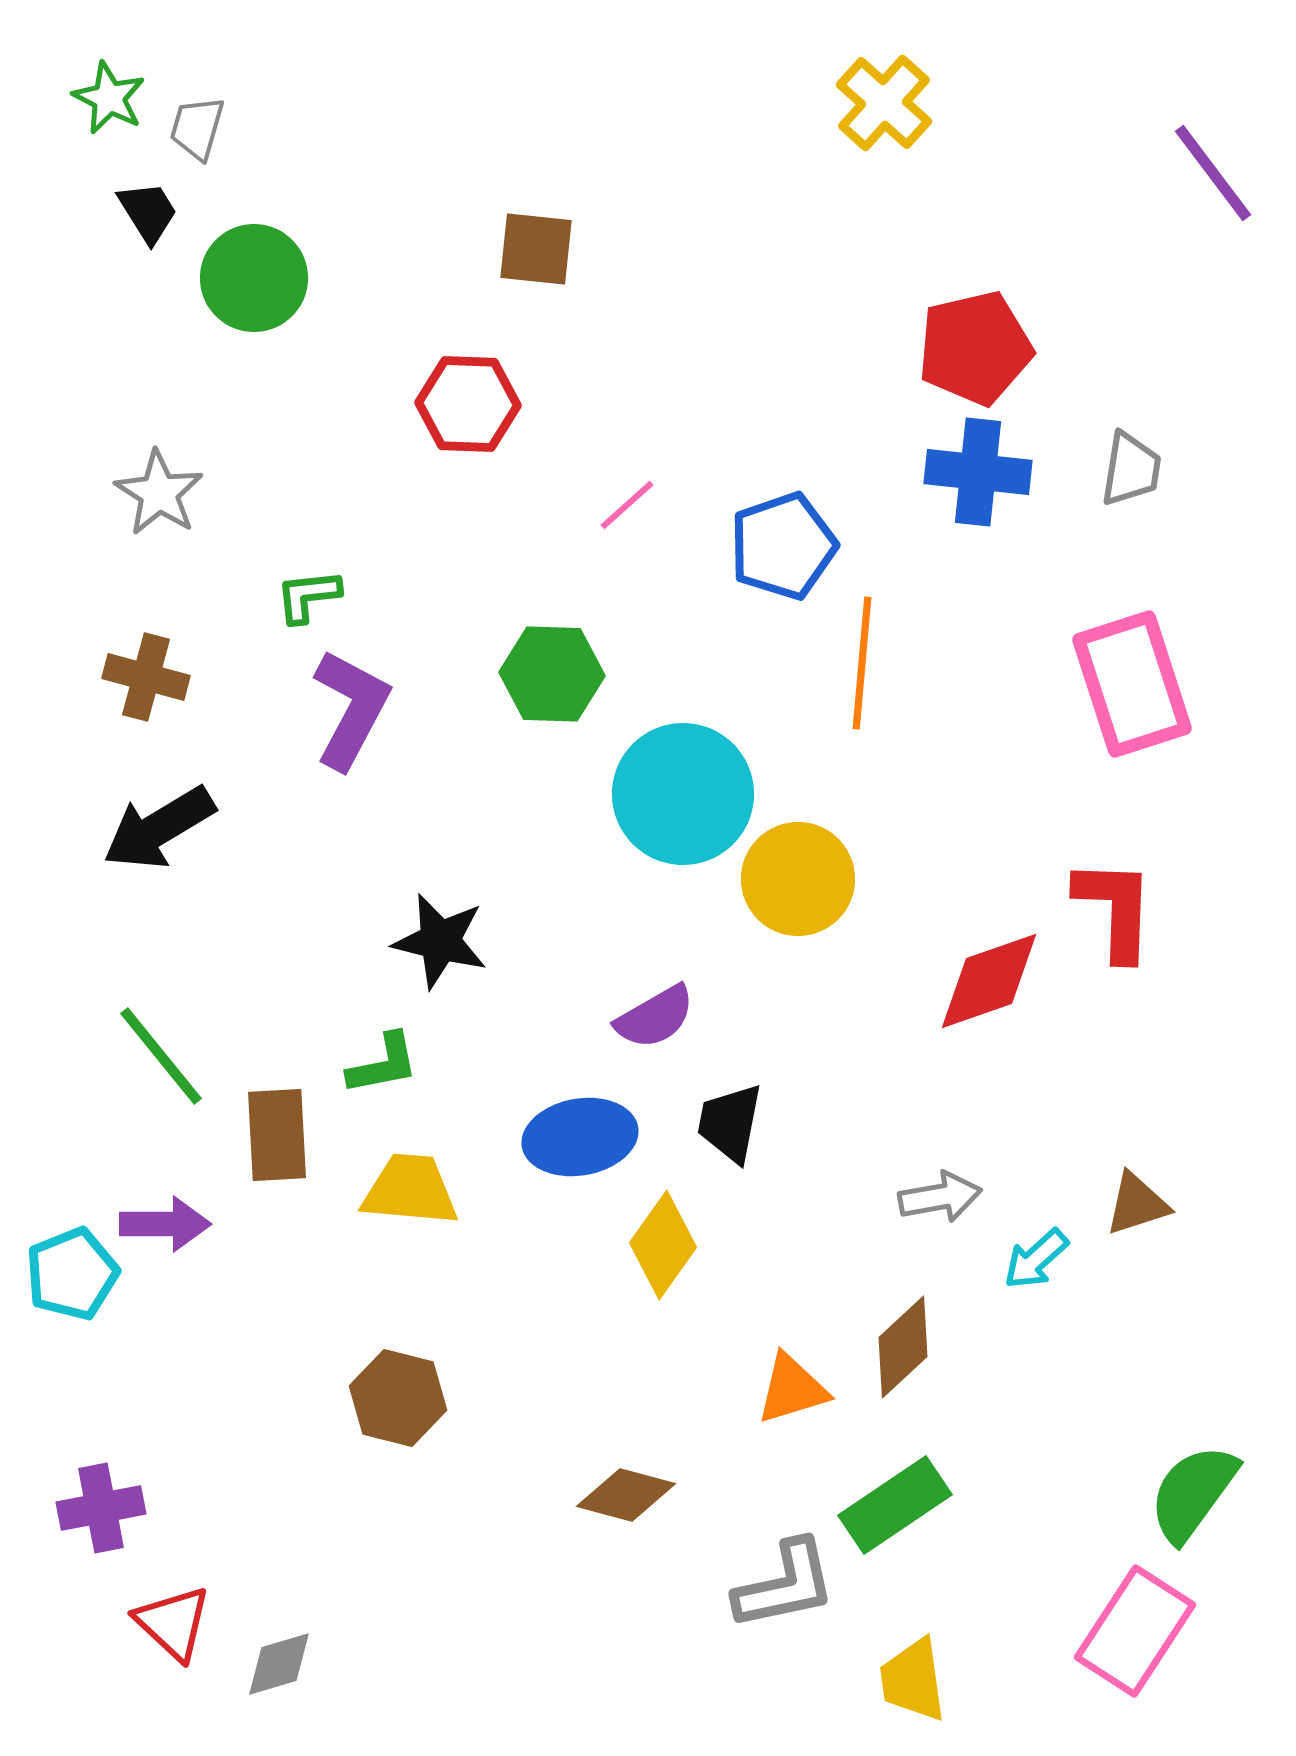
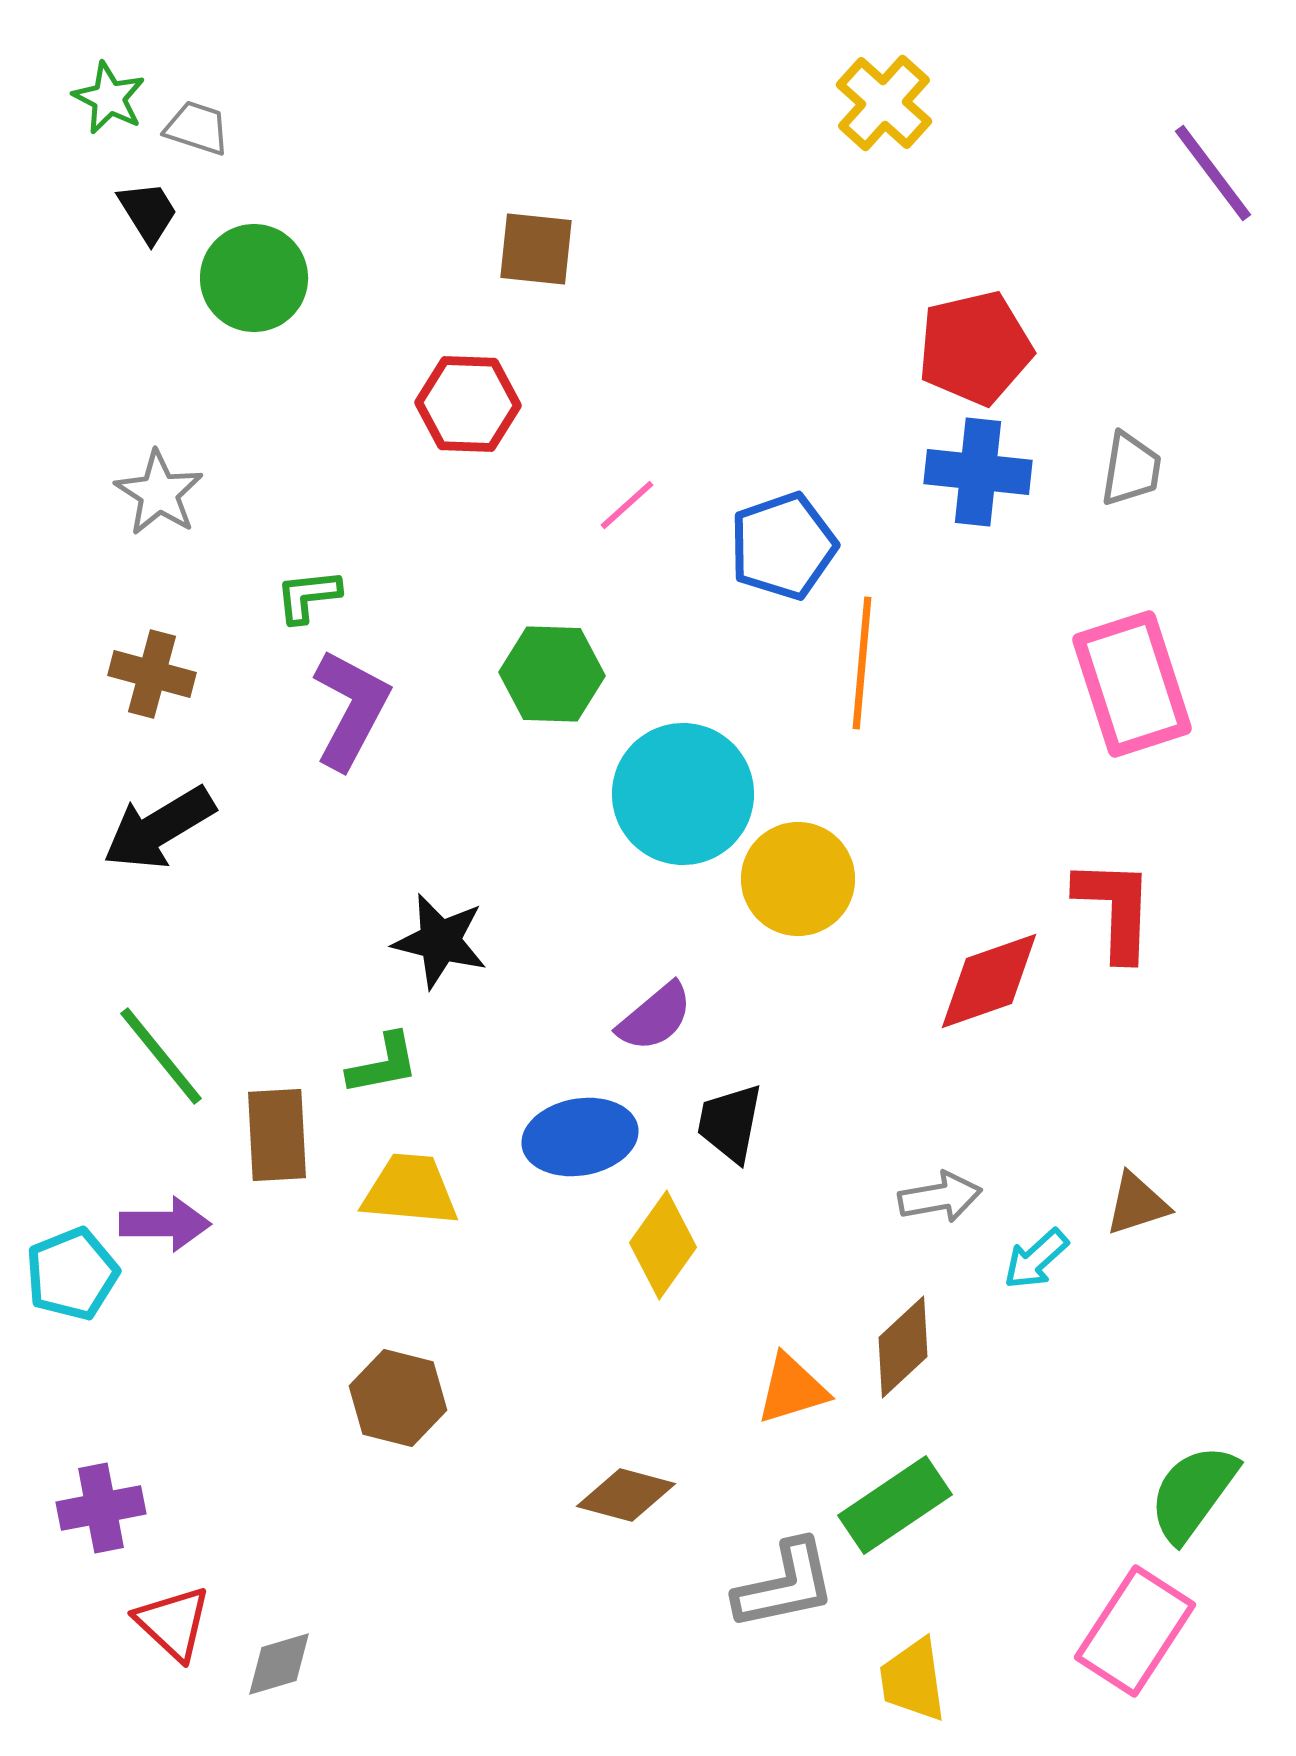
gray trapezoid at (197, 128): rotated 92 degrees clockwise
brown cross at (146, 677): moved 6 px right, 3 px up
purple semicircle at (655, 1017): rotated 10 degrees counterclockwise
